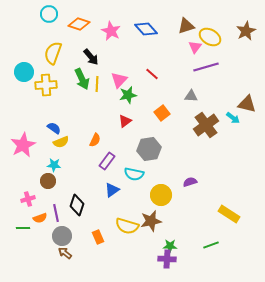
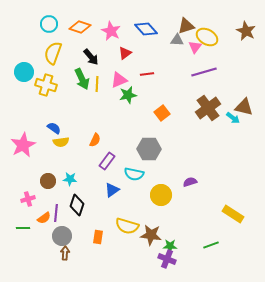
cyan circle at (49, 14): moved 10 px down
orange diamond at (79, 24): moved 1 px right, 3 px down
brown star at (246, 31): rotated 18 degrees counterclockwise
yellow ellipse at (210, 37): moved 3 px left
purple line at (206, 67): moved 2 px left, 5 px down
red line at (152, 74): moved 5 px left; rotated 48 degrees counterclockwise
pink triangle at (119, 80): rotated 24 degrees clockwise
yellow cross at (46, 85): rotated 20 degrees clockwise
gray triangle at (191, 96): moved 14 px left, 56 px up
brown triangle at (247, 104): moved 3 px left, 3 px down
red triangle at (125, 121): moved 68 px up
brown cross at (206, 125): moved 2 px right, 17 px up
yellow semicircle at (61, 142): rotated 14 degrees clockwise
gray hexagon at (149, 149): rotated 10 degrees clockwise
cyan star at (54, 165): moved 16 px right, 14 px down
purple line at (56, 213): rotated 18 degrees clockwise
yellow rectangle at (229, 214): moved 4 px right
orange semicircle at (40, 218): moved 4 px right; rotated 16 degrees counterclockwise
brown star at (151, 221): moved 14 px down; rotated 20 degrees clockwise
orange rectangle at (98, 237): rotated 32 degrees clockwise
brown arrow at (65, 253): rotated 56 degrees clockwise
purple cross at (167, 259): rotated 18 degrees clockwise
